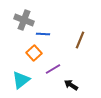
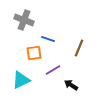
blue line: moved 5 px right, 5 px down; rotated 16 degrees clockwise
brown line: moved 1 px left, 8 px down
orange square: rotated 35 degrees clockwise
purple line: moved 1 px down
cyan triangle: rotated 12 degrees clockwise
